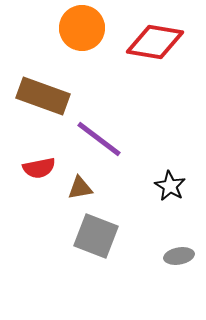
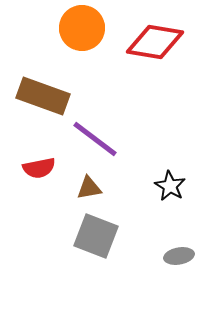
purple line: moved 4 px left
brown triangle: moved 9 px right
